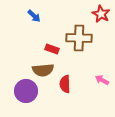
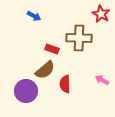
blue arrow: rotated 16 degrees counterclockwise
brown semicircle: moved 2 px right; rotated 35 degrees counterclockwise
